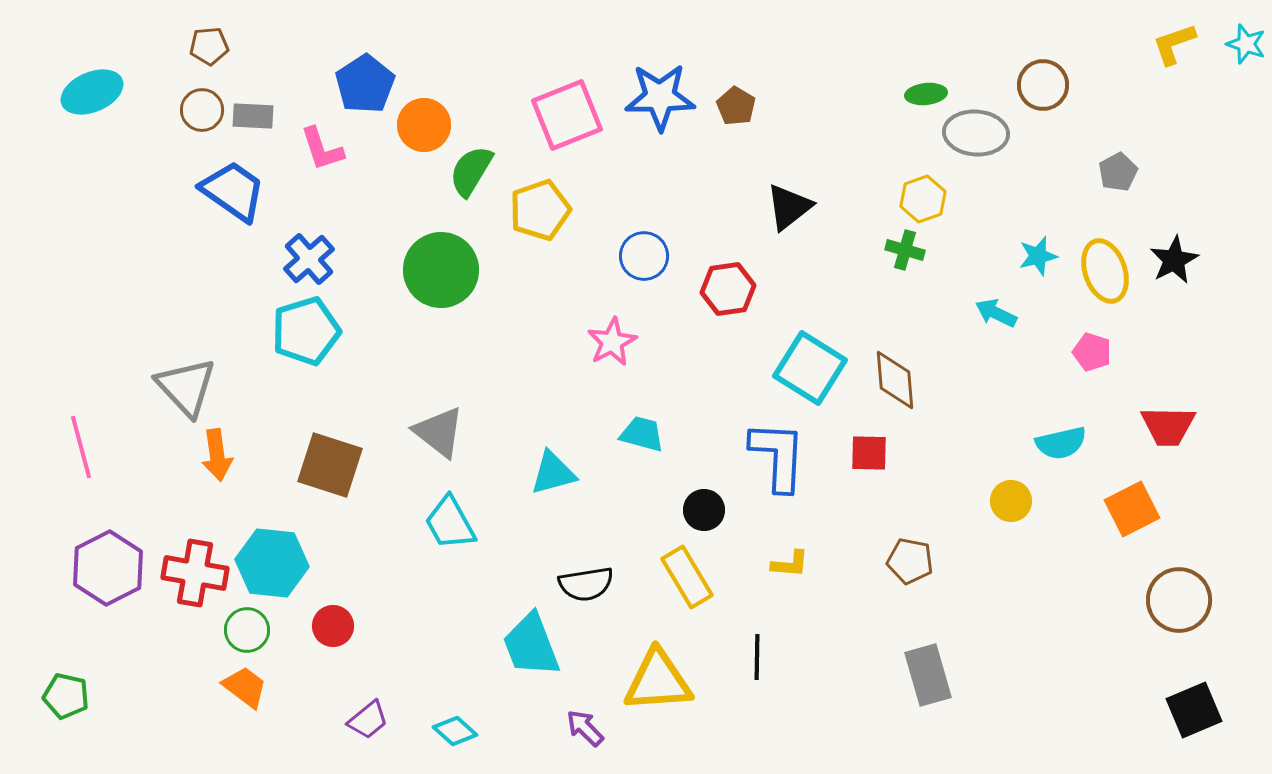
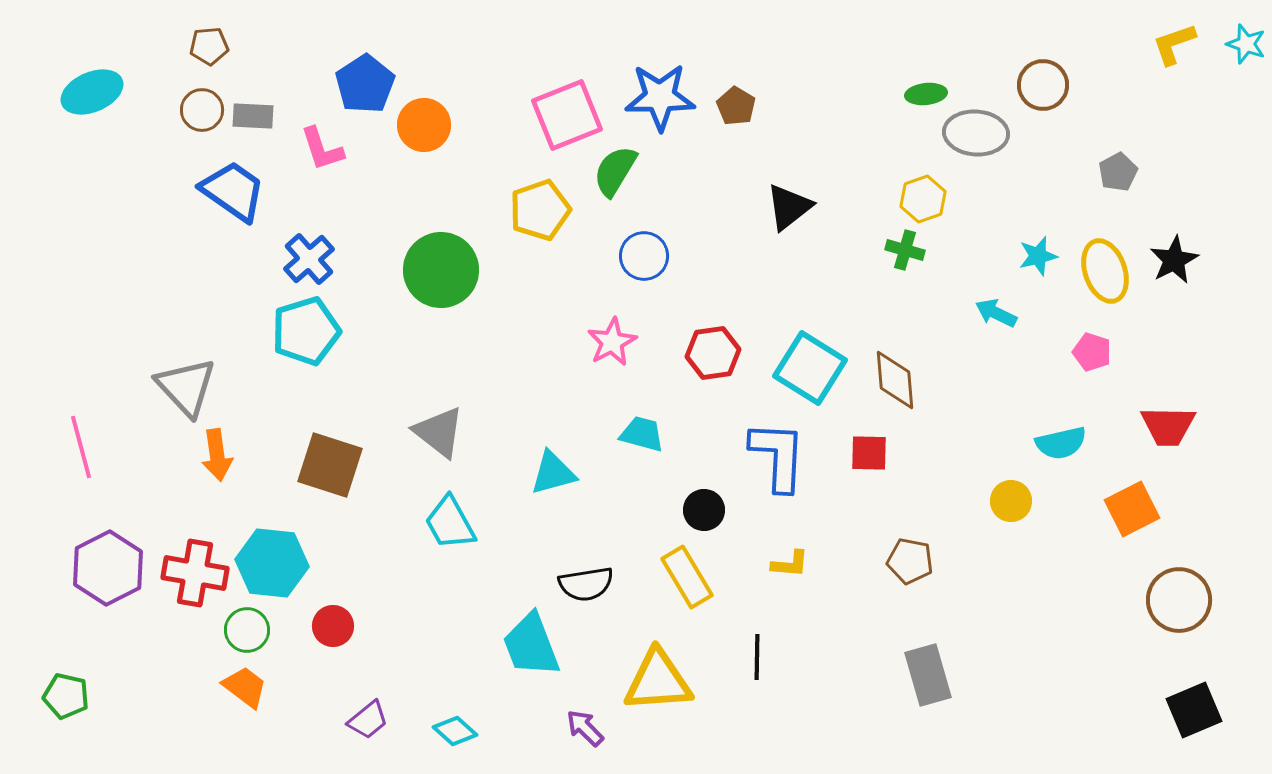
green semicircle at (471, 171): moved 144 px right
red hexagon at (728, 289): moved 15 px left, 64 px down
